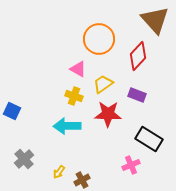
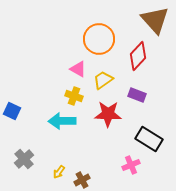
yellow trapezoid: moved 4 px up
cyan arrow: moved 5 px left, 5 px up
